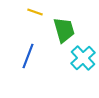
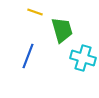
green trapezoid: moved 2 px left
cyan cross: rotated 30 degrees counterclockwise
